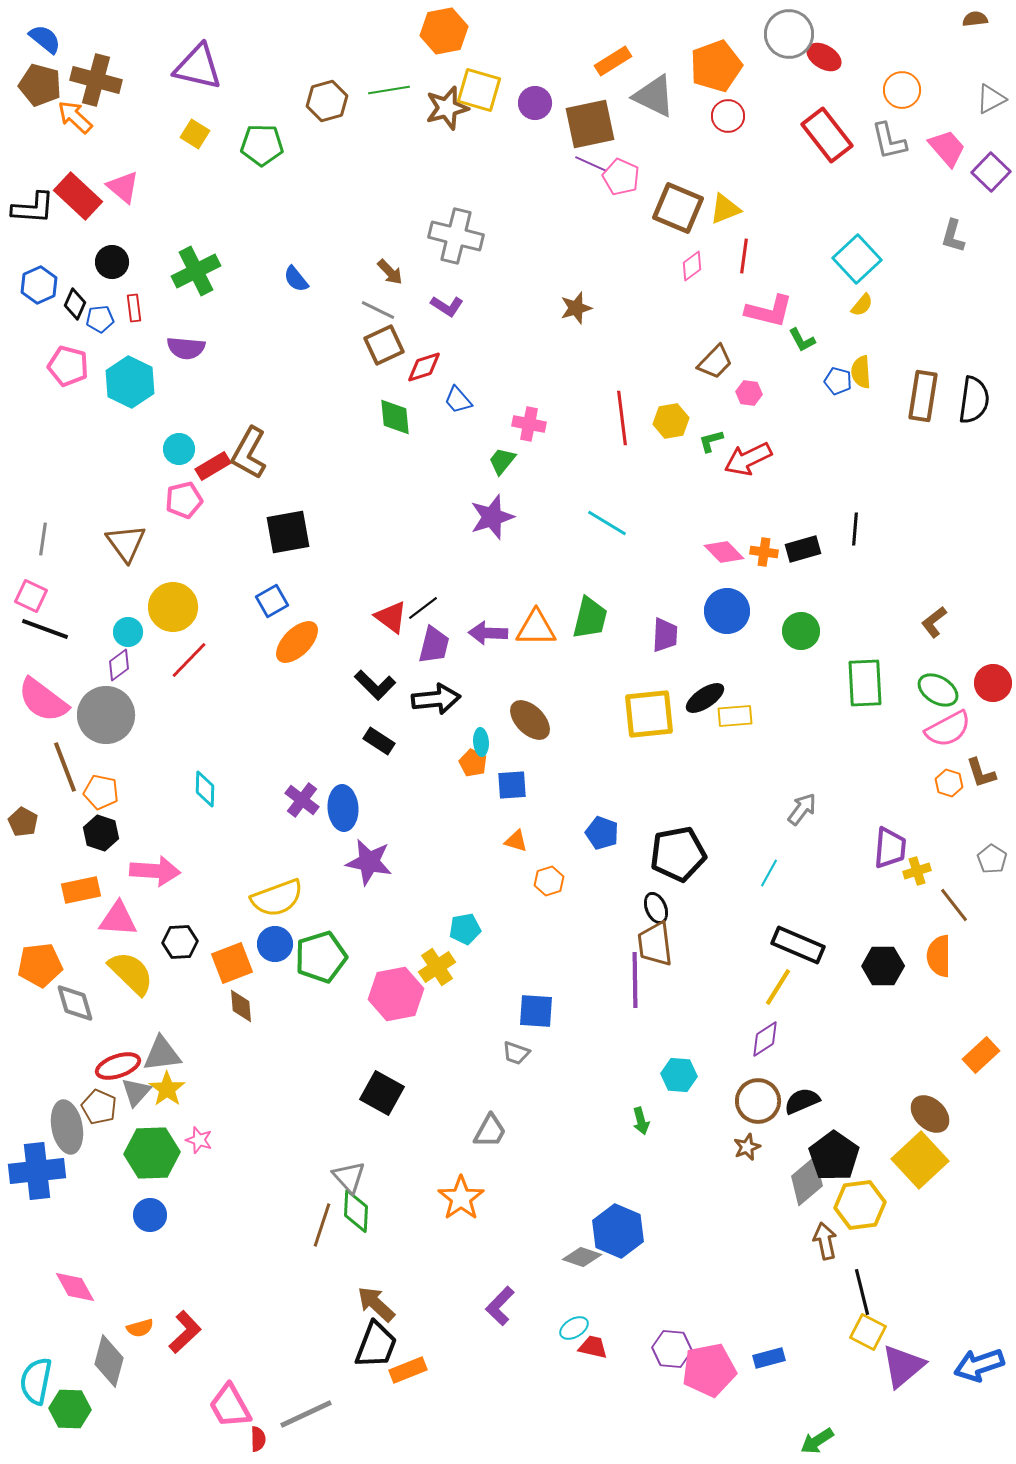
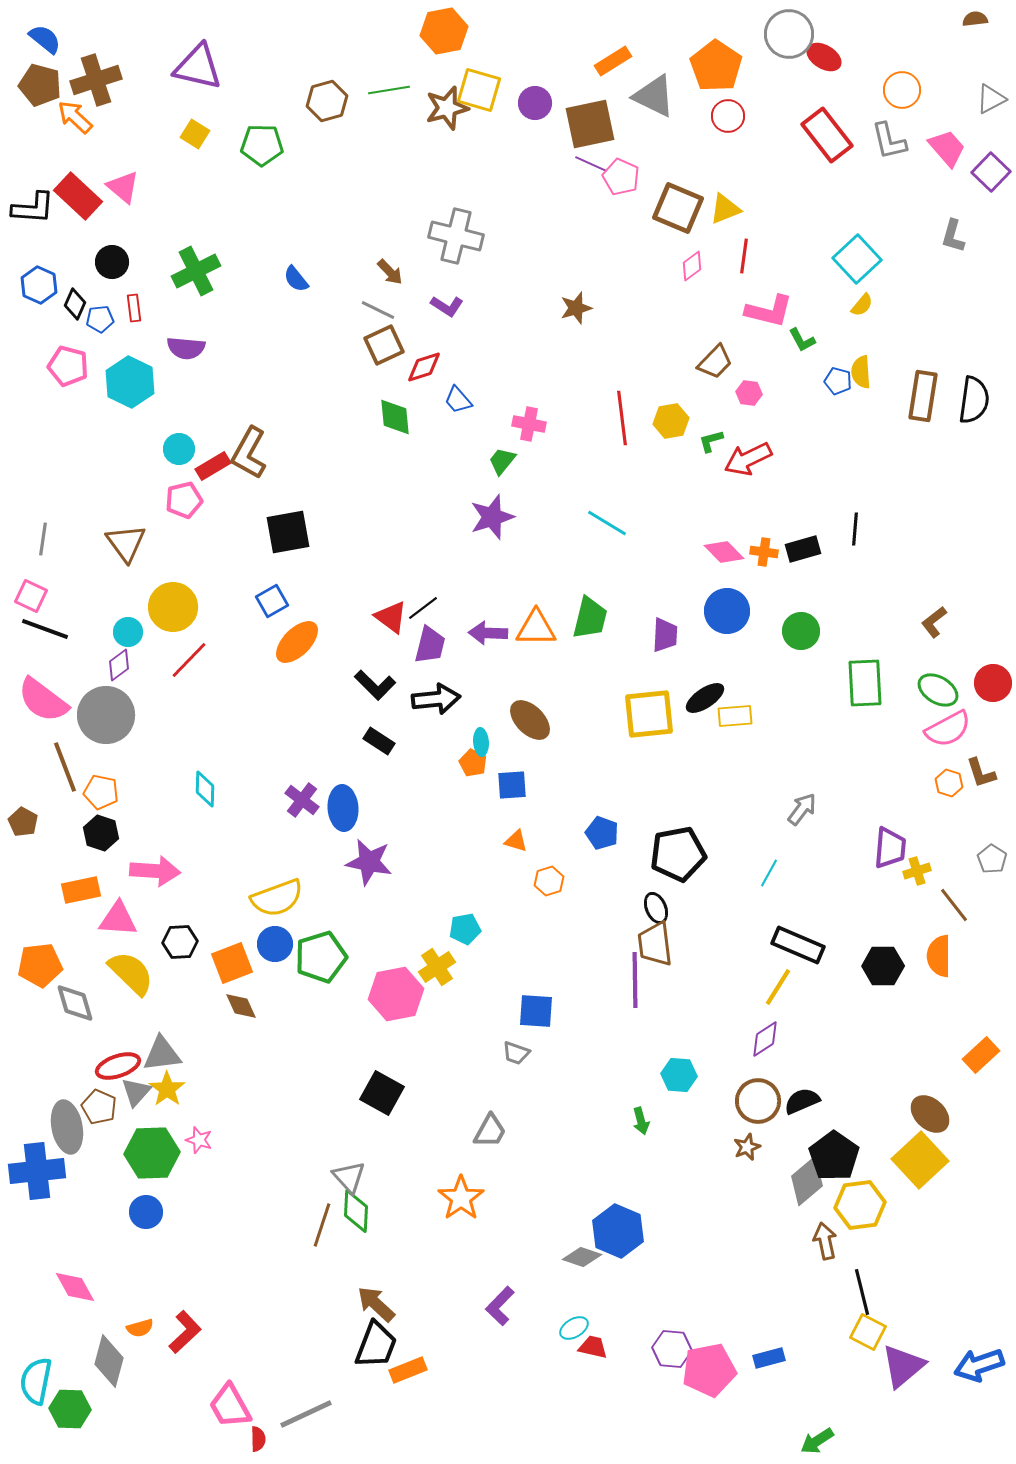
orange pentagon at (716, 66): rotated 18 degrees counterclockwise
brown cross at (96, 80): rotated 33 degrees counterclockwise
blue hexagon at (39, 285): rotated 12 degrees counterclockwise
purple trapezoid at (434, 645): moved 4 px left
brown diamond at (241, 1006): rotated 20 degrees counterclockwise
blue circle at (150, 1215): moved 4 px left, 3 px up
